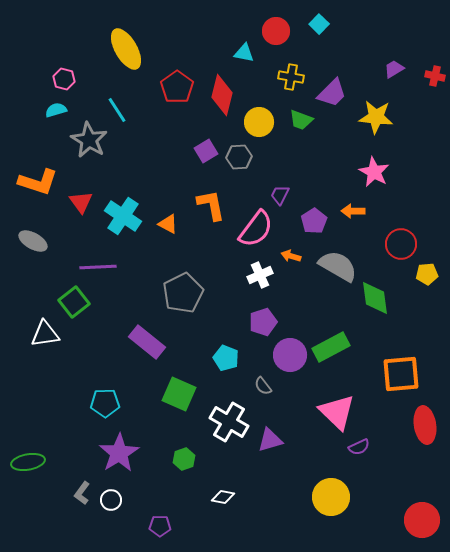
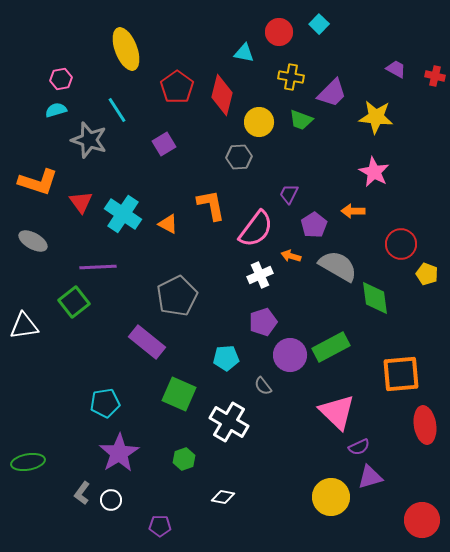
red circle at (276, 31): moved 3 px right, 1 px down
yellow ellipse at (126, 49): rotated 9 degrees clockwise
purple trapezoid at (394, 69): moved 2 px right; rotated 60 degrees clockwise
pink hexagon at (64, 79): moved 3 px left; rotated 25 degrees counterclockwise
gray star at (89, 140): rotated 12 degrees counterclockwise
purple square at (206, 151): moved 42 px left, 7 px up
purple trapezoid at (280, 195): moved 9 px right, 1 px up
cyan cross at (123, 216): moved 2 px up
purple pentagon at (314, 221): moved 4 px down
yellow pentagon at (427, 274): rotated 25 degrees clockwise
gray pentagon at (183, 293): moved 6 px left, 3 px down
white triangle at (45, 334): moved 21 px left, 8 px up
cyan pentagon at (226, 358): rotated 25 degrees counterclockwise
cyan pentagon at (105, 403): rotated 8 degrees counterclockwise
purple triangle at (270, 440): moved 100 px right, 37 px down
